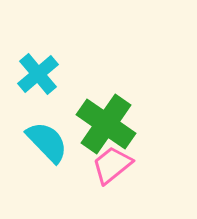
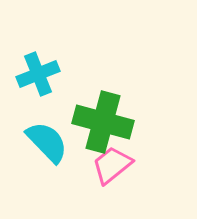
cyan cross: rotated 18 degrees clockwise
green cross: moved 3 px left, 2 px up; rotated 20 degrees counterclockwise
